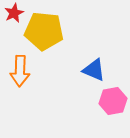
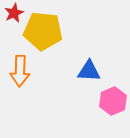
yellow pentagon: moved 1 px left
blue triangle: moved 5 px left, 1 px down; rotated 20 degrees counterclockwise
pink hexagon: rotated 12 degrees counterclockwise
